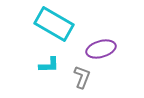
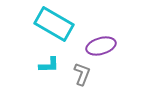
purple ellipse: moved 3 px up
gray L-shape: moved 3 px up
